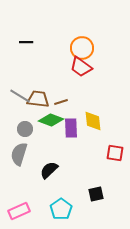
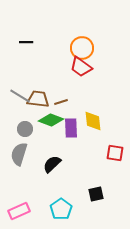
black semicircle: moved 3 px right, 6 px up
